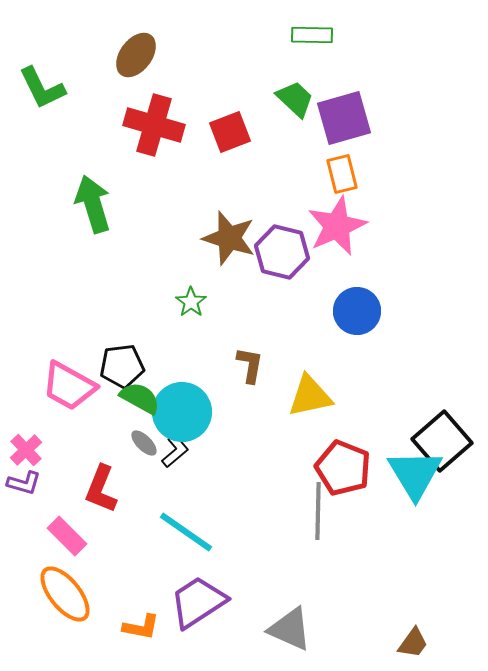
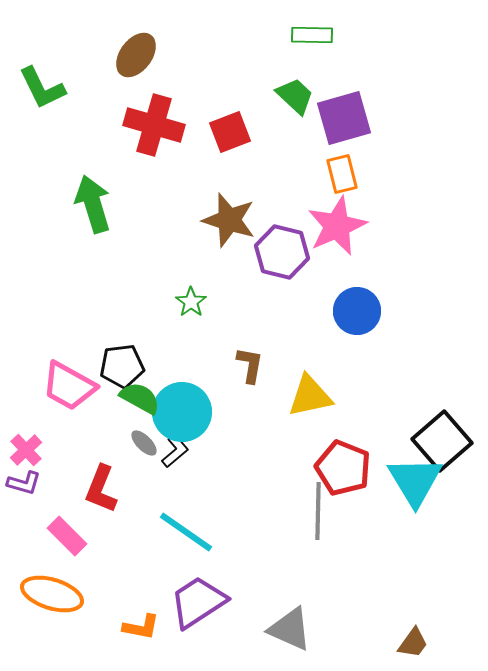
green trapezoid: moved 3 px up
brown star: moved 18 px up
cyan triangle: moved 7 px down
orange ellipse: moved 13 px left; rotated 34 degrees counterclockwise
